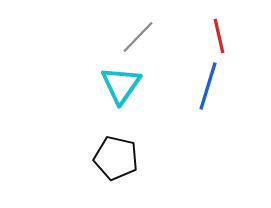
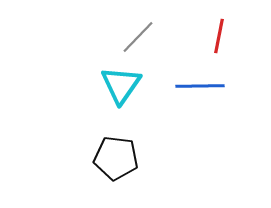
red line: rotated 24 degrees clockwise
blue line: moved 8 px left; rotated 72 degrees clockwise
black pentagon: rotated 6 degrees counterclockwise
